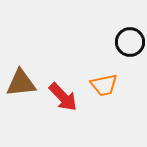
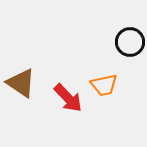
brown triangle: rotated 40 degrees clockwise
red arrow: moved 5 px right, 1 px down
